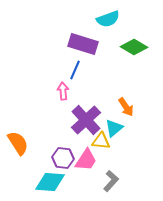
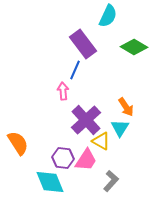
cyan semicircle: moved 3 px up; rotated 45 degrees counterclockwise
purple rectangle: rotated 36 degrees clockwise
cyan triangle: moved 6 px right; rotated 18 degrees counterclockwise
yellow triangle: rotated 24 degrees clockwise
cyan diamond: rotated 64 degrees clockwise
